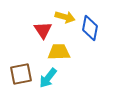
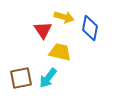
yellow arrow: moved 1 px left
yellow trapezoid: moved 1 px right; rotated 15 degrees clockwise
brown square: moved 4 px down
